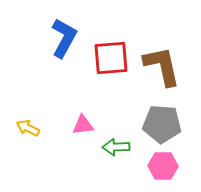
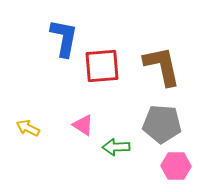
blue L-shape: rotated 18 degrees counterclockwise
red square: moved 9 px left, 8 px down
pink triangle: rotated 40 degrees clockwise
pink hexagon: moved 13 px right
